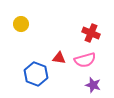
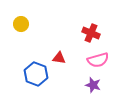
pink semicircle: moved 13 px right
